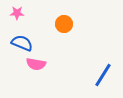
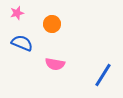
pink star: rotated 16 degrees counterclockwise
orange circle: moved 12 px left
pink semicircle: moved 19 px right
